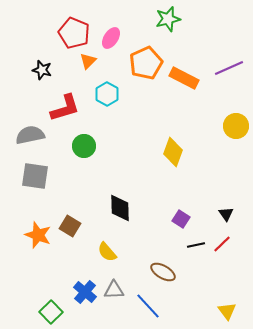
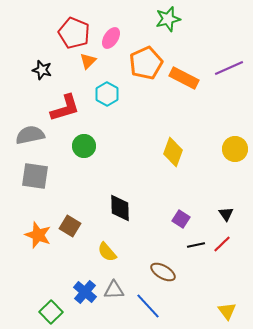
yellow circle: moved 1 px left, 23 px down
